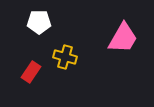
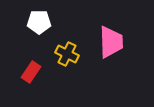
pink trapezoid: moved 12 px left, 4 px down; rotated 32 degrees counterclockwise
yellow cross: moved 2 px right, 3 px up; rotated 10 degrees clockwise
